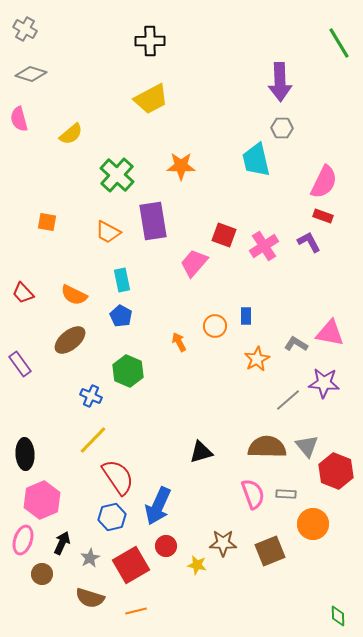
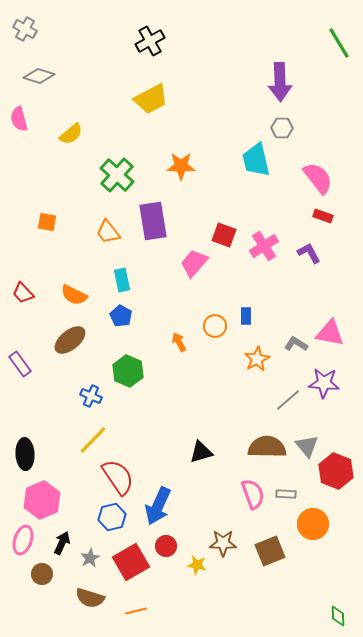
black cross at (150, 41): rotated 28 degrees counterclockwise
gray diamond at (31, 74): moved 8 px right, 2 px down
pink semicircle at (324, 182): moved 6 px left, 4 px up; rotated 64 degrees counterclockwise
orange trapezoid at (108, 232): rotated 24 degrees clockwise
purple L-shape at (309, 242): moved 11 px down
red square at (131, 565): moved 3 px up
